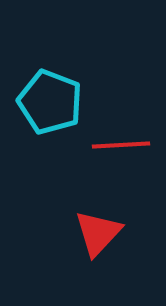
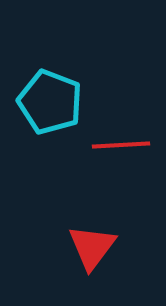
red triangle: moved 6 px left, 14 px down; rotated 6 degrees counterclockwise
